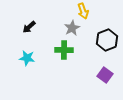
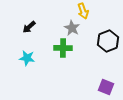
gray star: rotated 14 degrees counterclockwise
black hexagon: moved 1 px right, 1 px down
green cross: moved 1 px left, 2 px up
purple square: moved 1 px right, 12 px down; rotated 14 degrees counterclockwise
